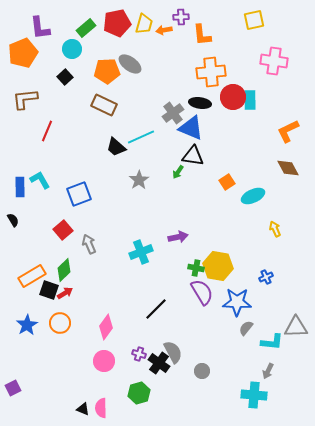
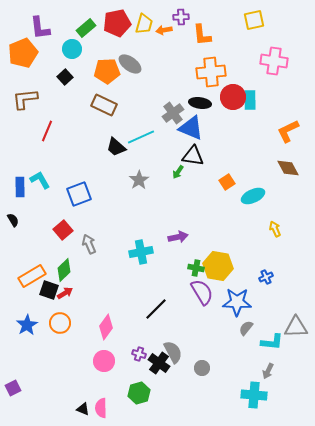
cyan cross at (141, 252): rotated 10 degrees clockwise
gray circle at (202, 371): moved 3 px up
